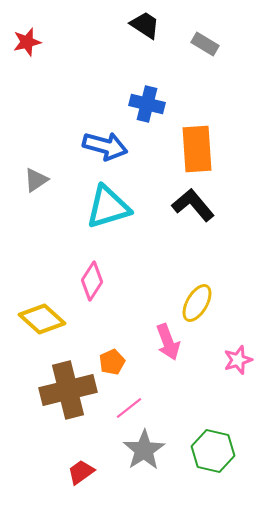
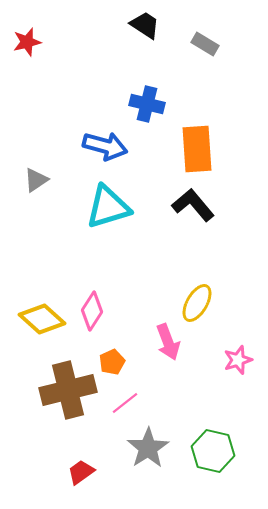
pink diamond: moved 30 px down
pink line: moved 4 px left, 5 px up
gray star: moved 4 px right, 2 px up
